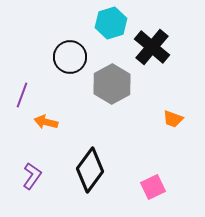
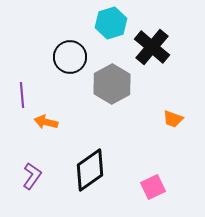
purple line: rotated 25 degrees counterclockwise
black diamond: rotated 18 degrees clockwise
